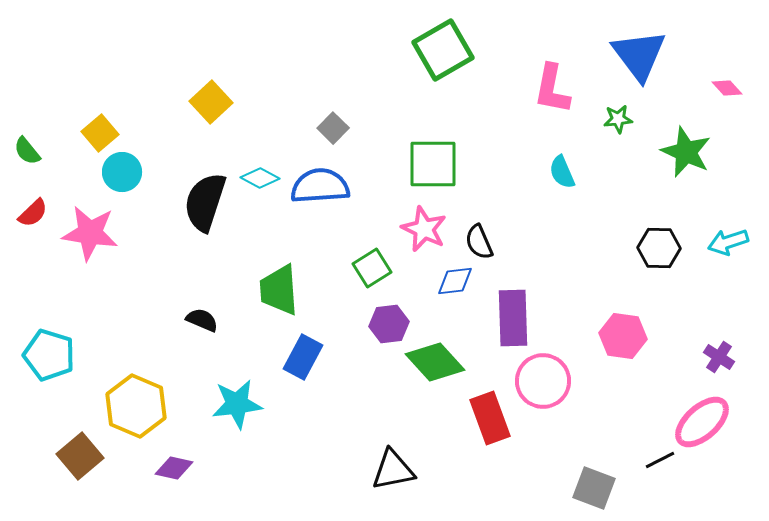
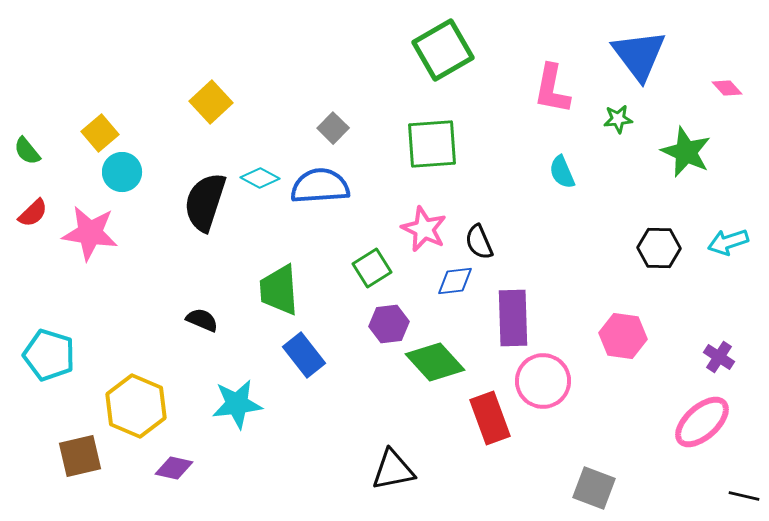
green square at (433, 164): moved 1 px left, 20 px up; rotated 4 degrees counterclockwise
blue rectangle at (303, 357): moved 1 px right, 2 px up; rotated 66 degrees counterclockwise
brown square at (80, 456): rotated 27 degrees clockwise
black line at (660, 460): moved 84 px right, 36 px down; rotated 40 degrees clockwise
